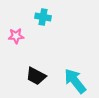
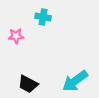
black trapezoid: moved 8 px left, 8 px down
cyan arrow: rotated 88 degrees counterclockwise
